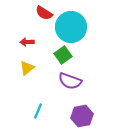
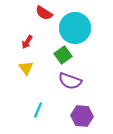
cyan circle: moved 4 px right, 1 px down
red arrow: rotated 56 degrees counterclockwise
yellow triangle: moved 1 px left; rotated 28 degrees counterclockwise
cyan line: moved 1 px up
purple hexagon: rotated 15 degrees clockwise
